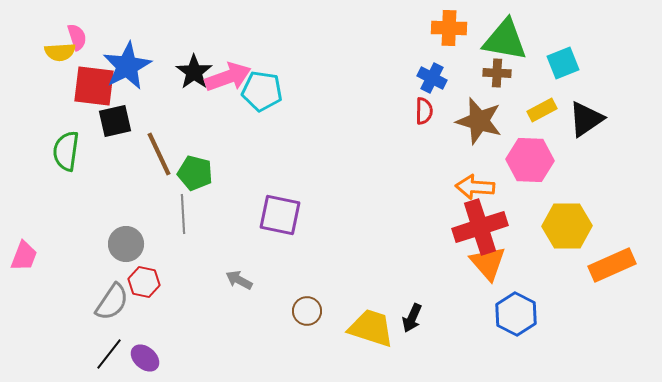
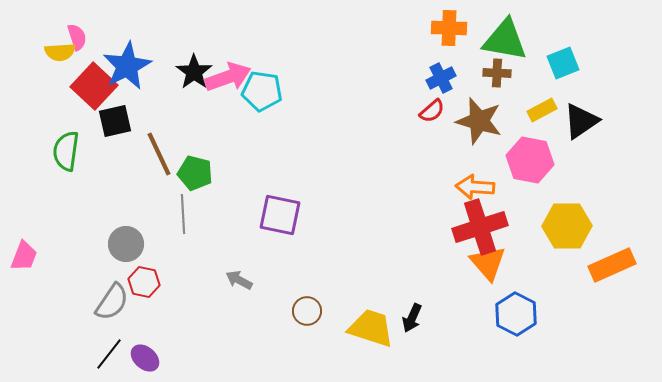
blue cross: moved 9 px right; rotated 36 degrees clockwise
red square: rotated 36 degrees clockwise
red semicircle: moved 8 px right; rotated 48 degrees clockwise
black triangle: moved 5 px left, 2 px down
pink hexagon: rotated 9 degrees clockwise
